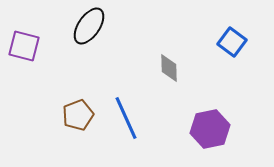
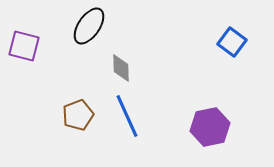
gray diamond: moved 48 px left
blue line: moved 1 px right, 2 px up
purple hexagon: moved 2 px up
